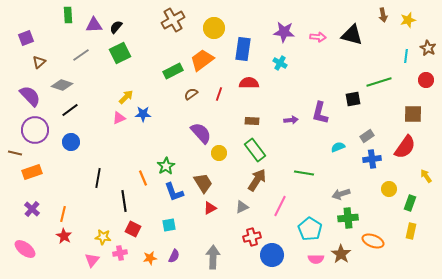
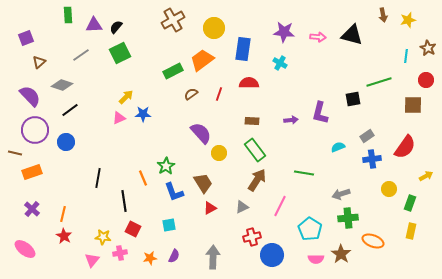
brown square at (413, 114): moved 9 px up
blue circle at (71, 142): moved 5 px left
yellow arrow at (426, 176): rotated 96 degrees clockwise
